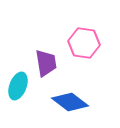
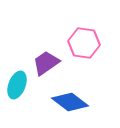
purple trapezoid: rotated 116 degrees counterclockwise
cyan ellipse: moved 1 px left, 1 px up
